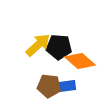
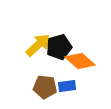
black pentagon: rotated 20 degrees counterclockwise
brown pentagon: moved 4 px left, 1 px down
